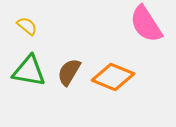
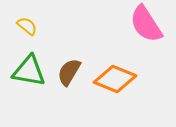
orange diamond: moved 2 px right, 2 px down
